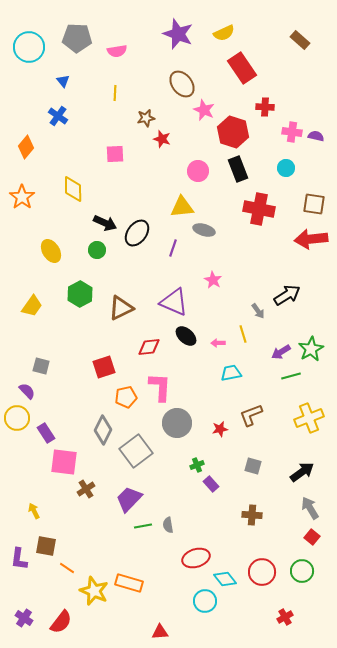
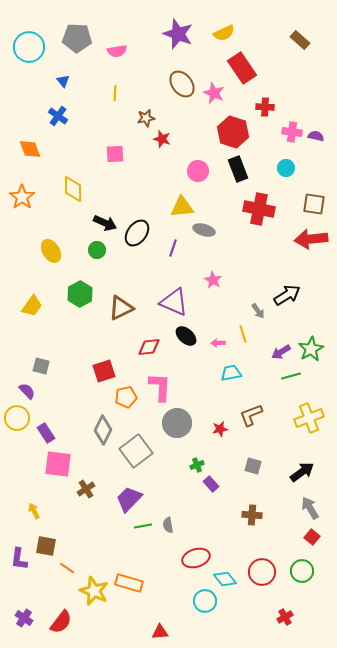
pink star at (204, 110): moved 10 px right, 17 px up
orange diamond at (26, 147): moved 4 px right, 2 px down; rotated 60 degrees counterclockwise
red square at (104, 367): moved 4 px down
pink square at (64, 462): moved 6 px left, 2 px down
